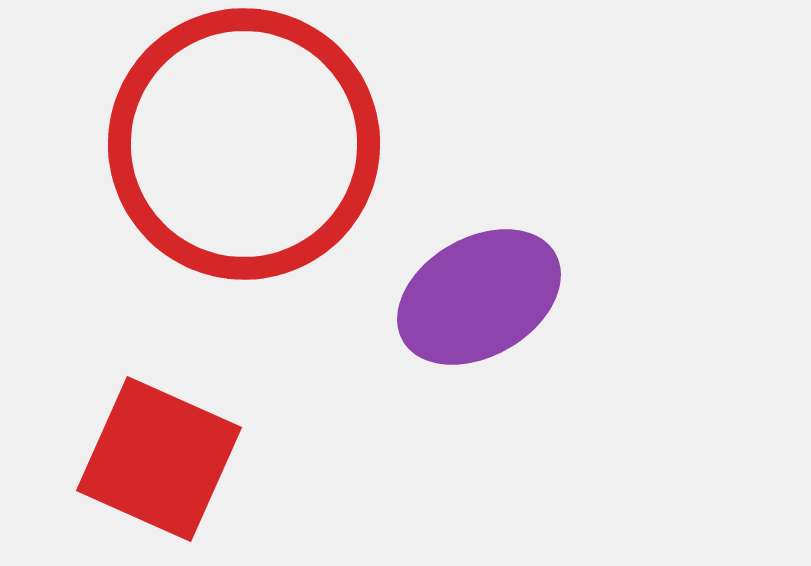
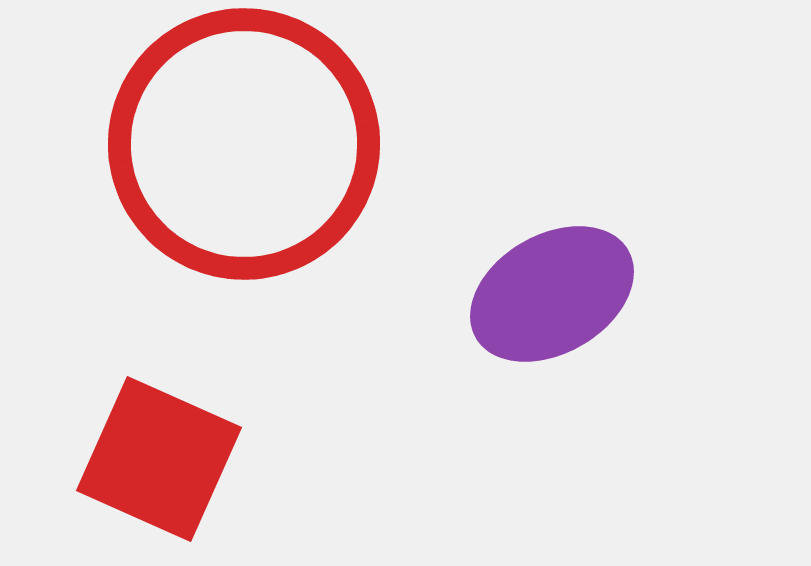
purple ellipse: moved 73 px right, 3 px up
